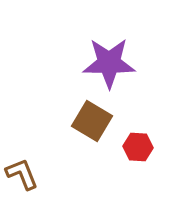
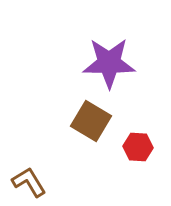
brown square: moved 1 px left
brown L-shape: moved 7 px right, 8 px down; rotated 9 degrees counterclockwise
